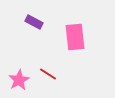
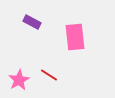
purple rectangle: moved 2 px left
red line: moved 1 px right, 1 px down
